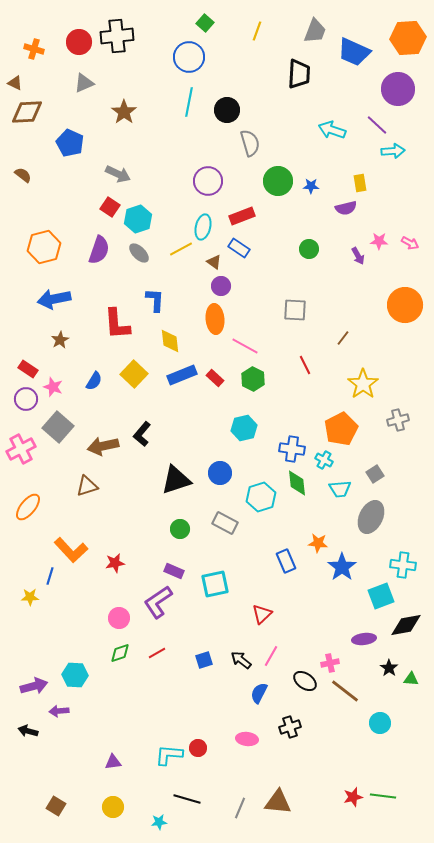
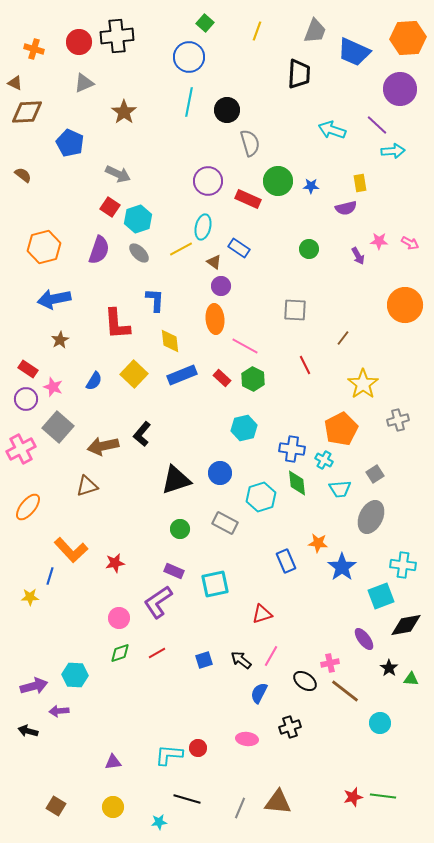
purple circle at (398, 89): moved 2 px right
red rectangle at (242, 216): moved 6 px right, 17 px up; rotated 45 degrees clockwise
red rectangle at (215, 378): moved 7 px right
red triangle at (262, 614): rotated 25 degrees clockwise
purple ellipse at (364, 639): rotated 60 degrees clockwise
